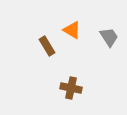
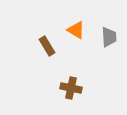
orange triangle: moved 4 px right
gray trapezoid: rotated 30 degrees clockwise
